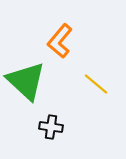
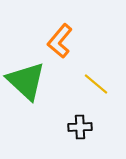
black cross: moved 29 px right; rotated 10 degrees counterclockwise
